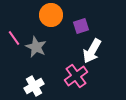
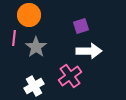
orange circle: moved 22 px left
pink line: rotated 42 degrees clockwise
gray star: rotated 10 degrees clockwise
white arrow: moved 3 px left; rotated 120 degrees counterclockwise
pink cross: moved 6 px left
